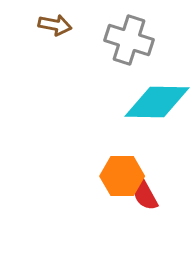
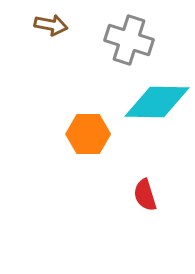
brown arrow: moved 4 px left
orange hexagon: moved 34 px left, 42 px up
red semicircle: rotated 12 degrees clockwise
